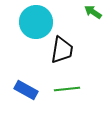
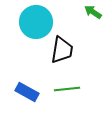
blue rectangle: moved 1 px right, 2 px down
